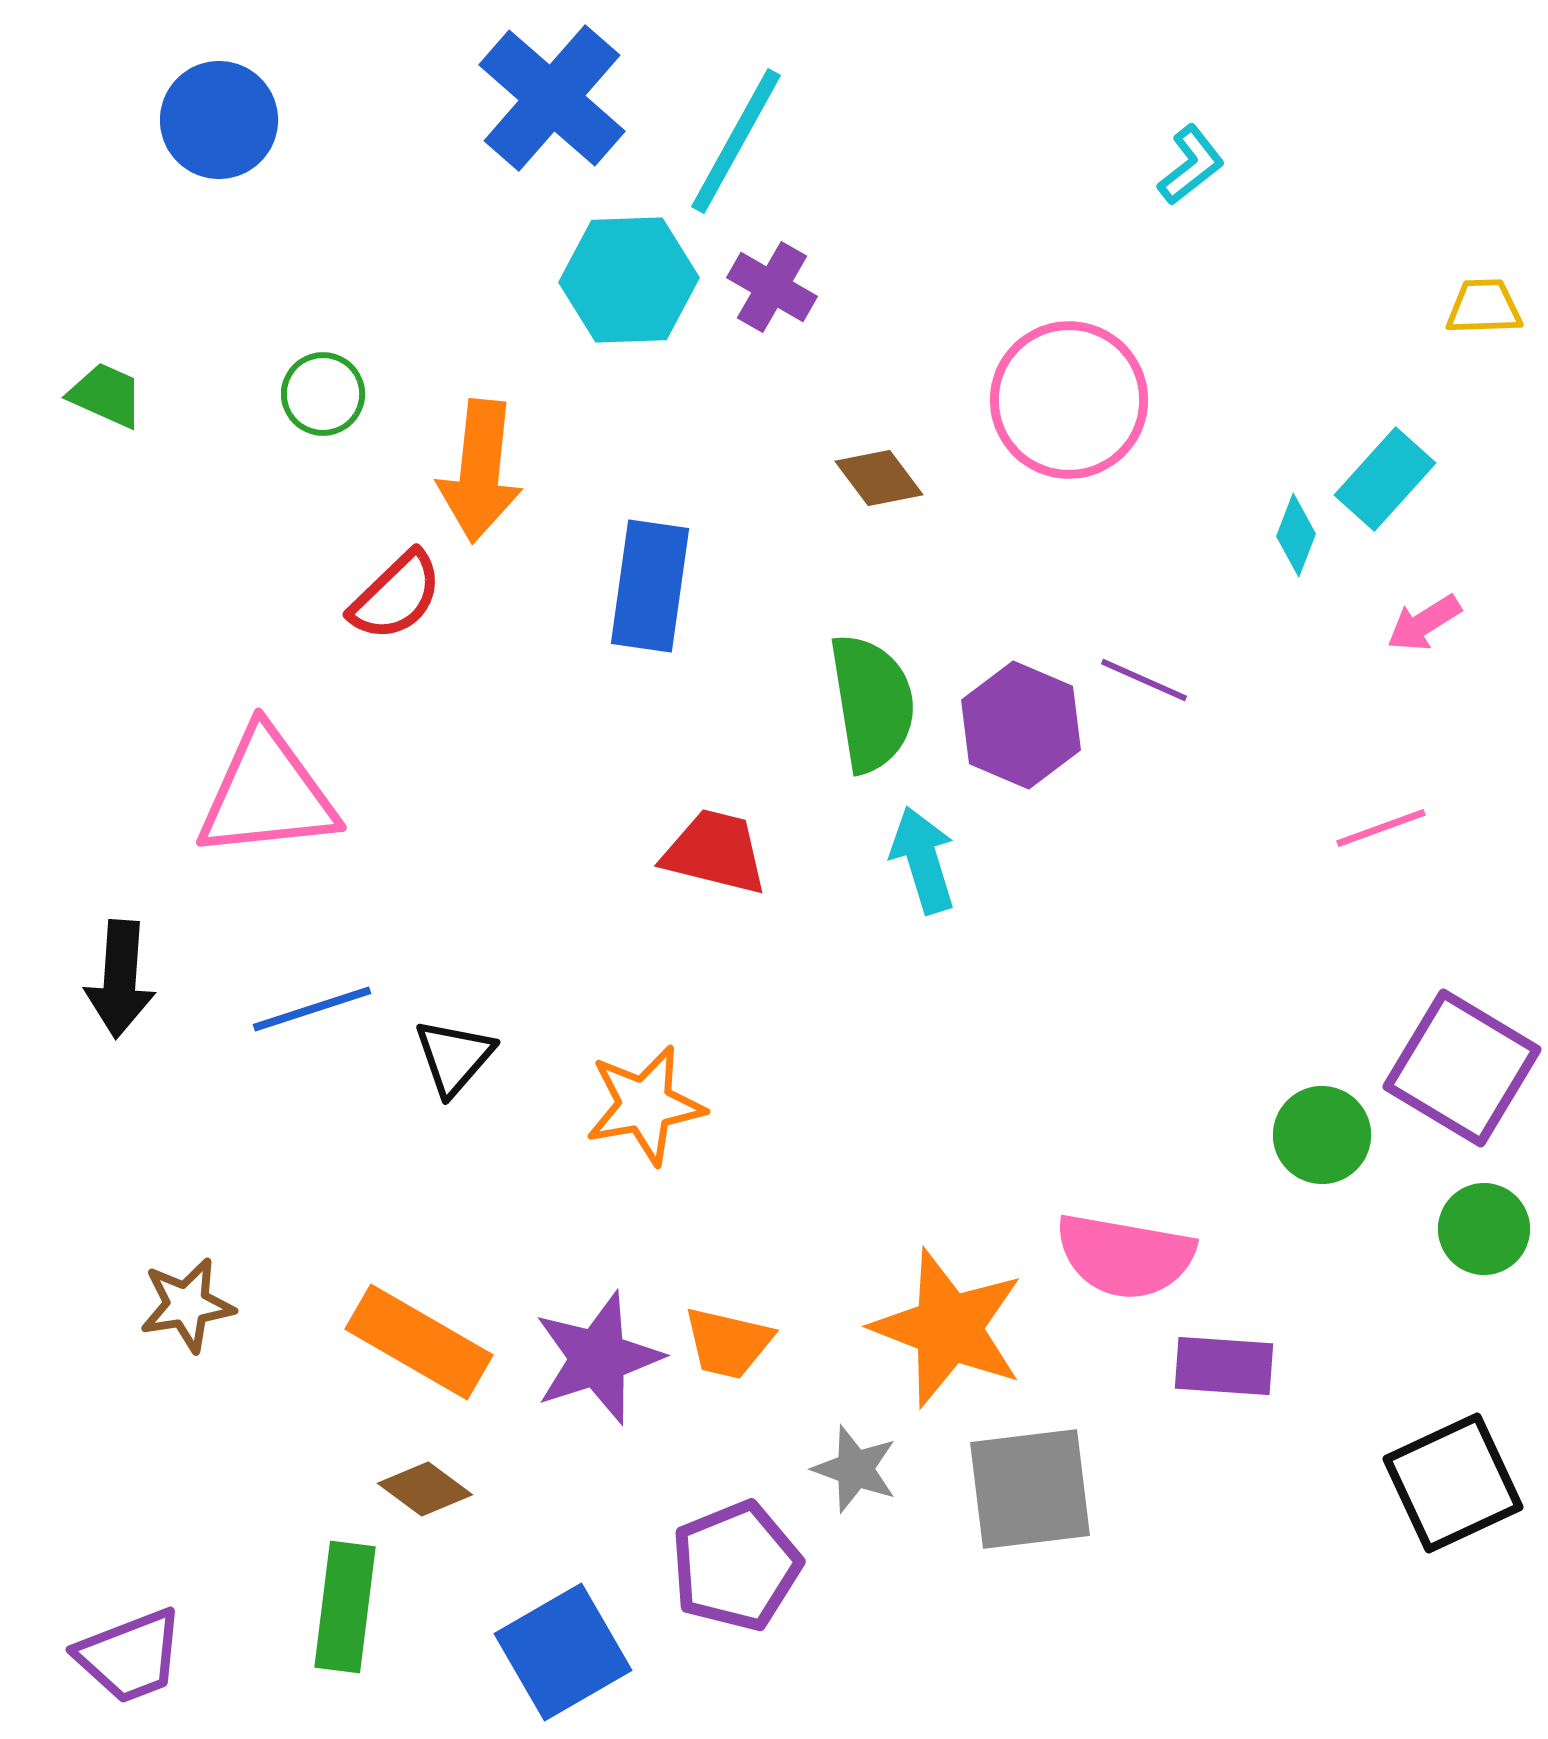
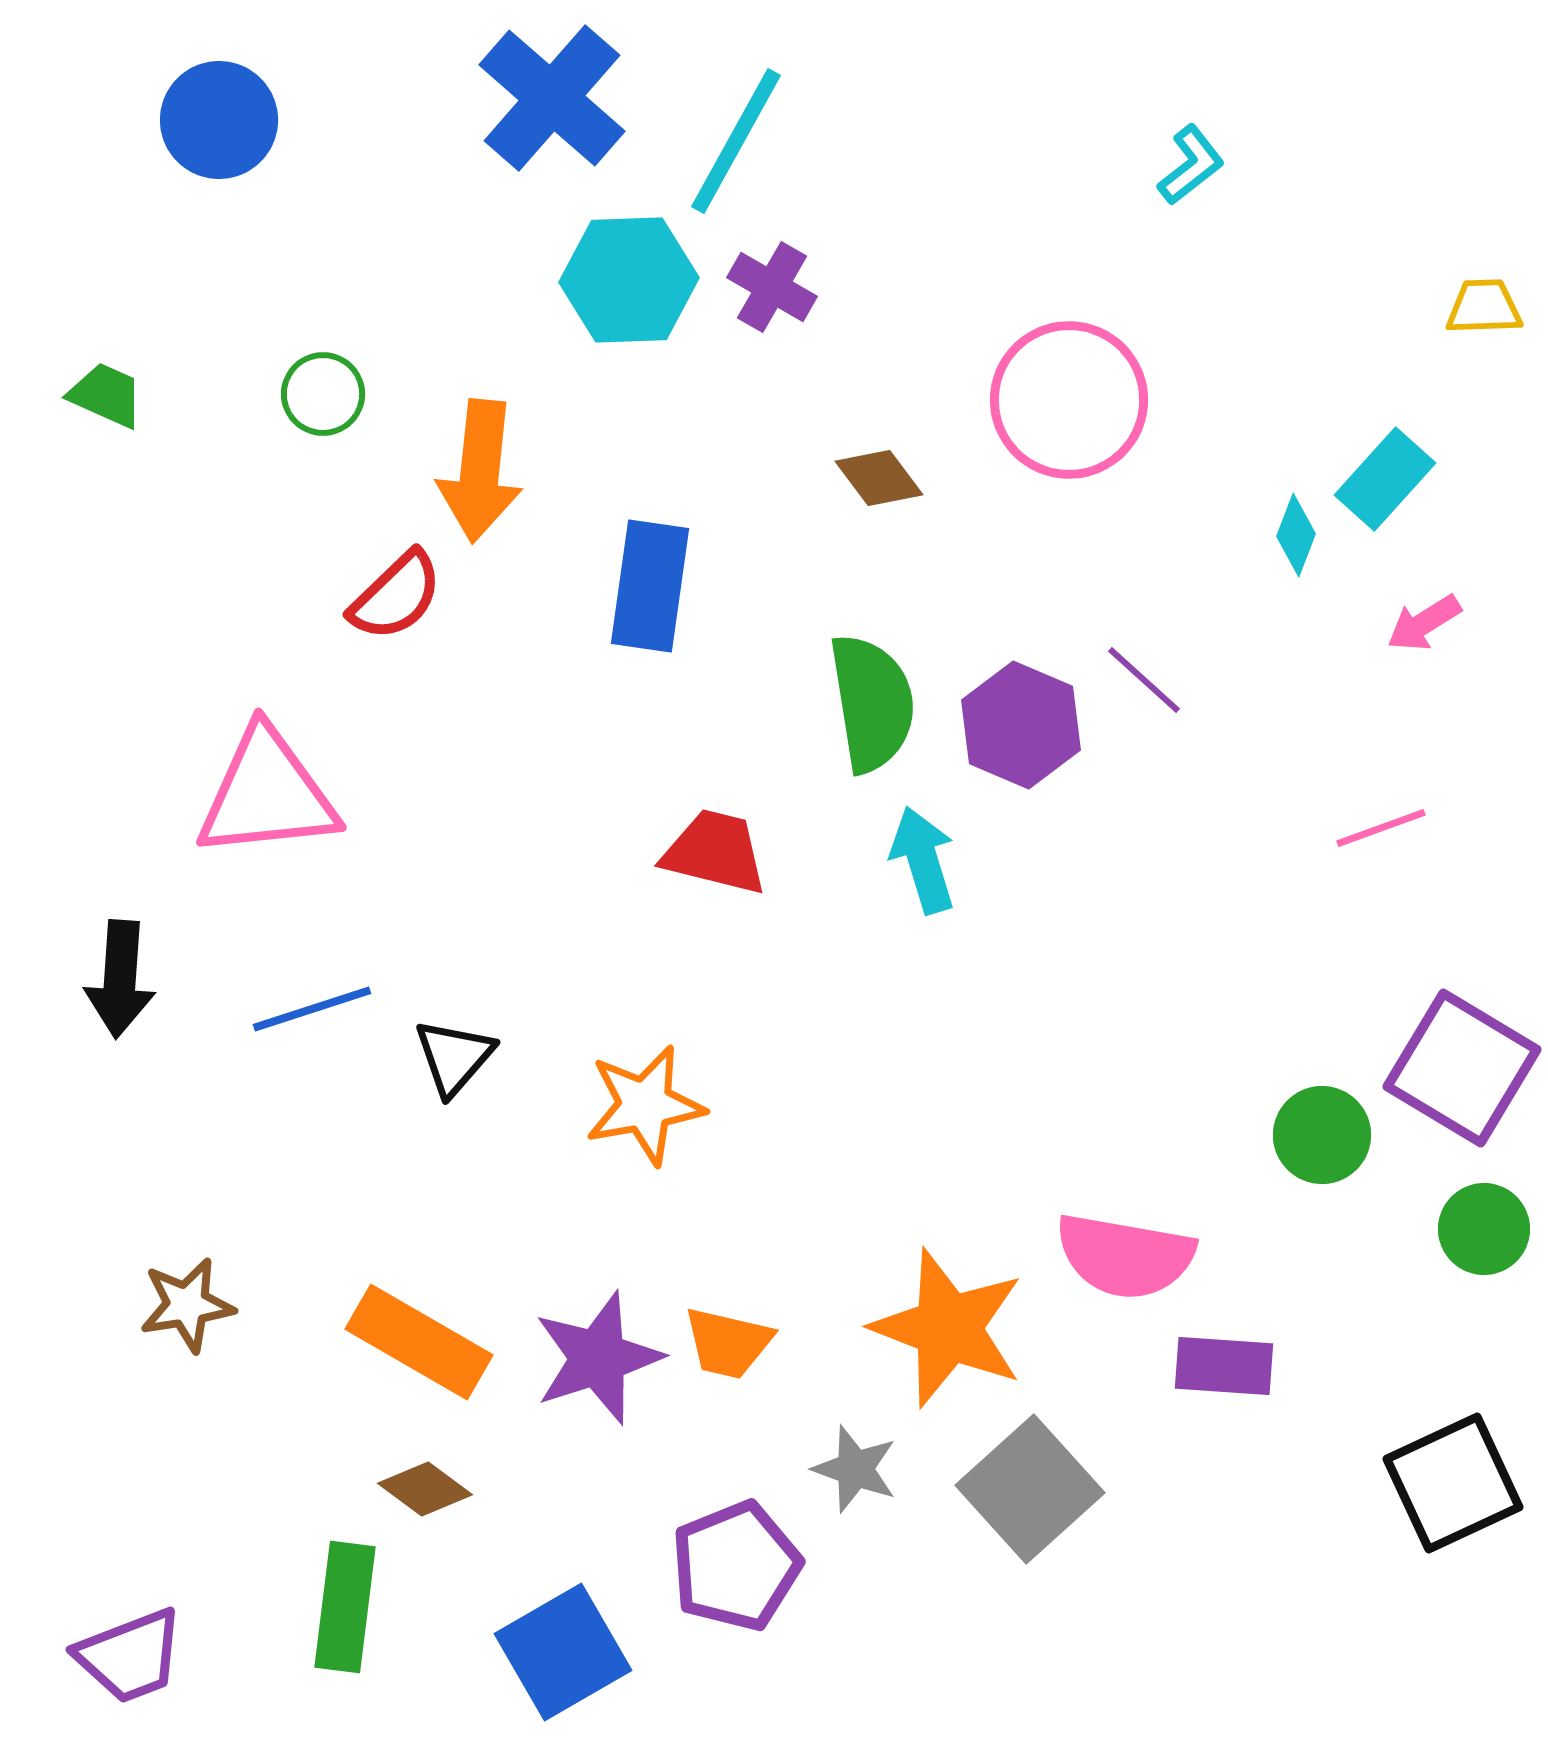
purple line at (1144, 680): rotated 18 degrees clockwise
gray square at (1030, 1489): rotated 35 degrees counterclockwise
